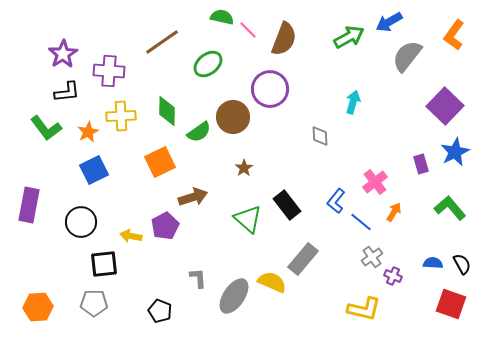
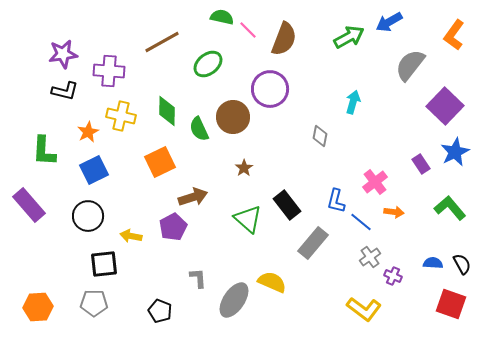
brown line at (162, 42): rotated 6 degrees clockwise
purple star at (63, 54): rotated 24 degrees clockwise
gray semicircle at (407, 56): moved 3 px right, 9 px down
black L-shape at (67, 92): moved 2 px left, 1 px up; rotated 20 degrees clockwise
yellow cross at (121, 116): rotated 16 degrees clockwise
green L-shape at (46, 128): moved 2 px left, 23 px down; rotated 40 degrees clockwise
green semicircle at (199, 132): moved 3 px up; rotated 100 degrees clockwise
gray diamond at (320, 136): rotated 15 degrees clockwise
purple rectangle at (421, 164): rotated 18 degrees counterclockwise
blue L-shape at (336, 201): rotated 25 degrees counterclockwise
purple rectangle at (29, 205): rotated 52 degrees counterclockwise
orange arrow at (394, 212): rotated 66 degrees clockwise
black circle at (81, 222): moved 7 px right, 6 px up
purple pentagon at (165, 226): moved 8 px right, 1 px down
gray cross at (372, 257): moved 2 px left
gray rectangle at (303, 259): moved 10 px right, 16 px up
gray ellipse at (234, 296): moved 4 px down
yellow L-shape at (364, 309): rotated 24 degrees clockwise
